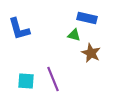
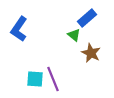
blue rectangle: rotated 54 degrees counterclockwise
blue L-shape: rotated 50 degrees clockwise
green triangle: rotated 24 degrees clockwise
cyan square: moved 9 px right, 2 px up
